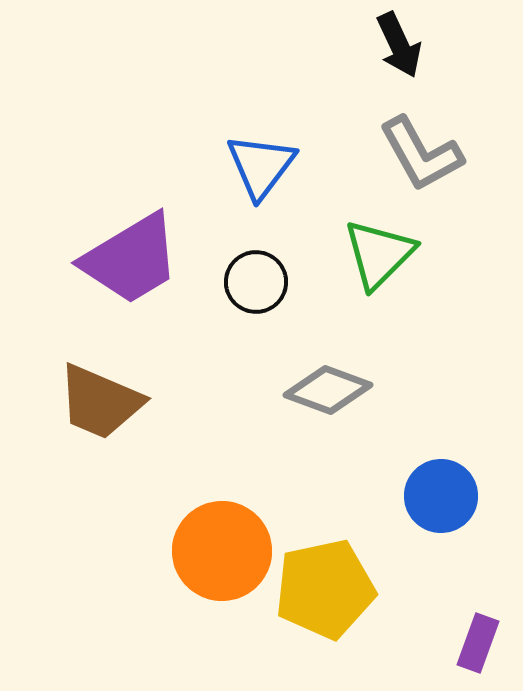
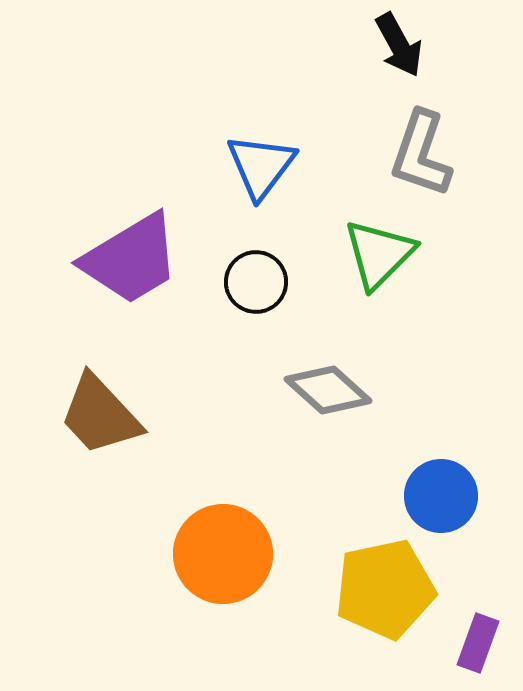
black arrow: rotated 4 degrees counterclockwise
gray L-shape: rotated 48 degrees clockwise
gray diamond: rotated 22 degrees clockwise
brown trapezoid: moved 13 px down; rotated 24 degrees clockwise
orange circle: moved 1 px right, 3 px down
yellow pentagon: moved 60 px right
